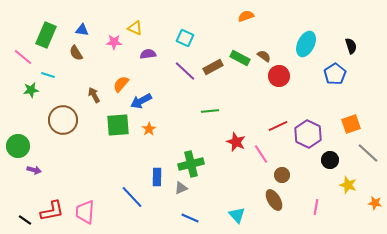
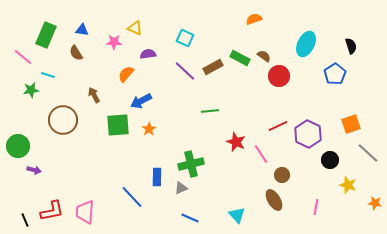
orange semicircle at (246, 16): moved 8 px right, 3 px down
orange semicircle at (121, 84): moved 5 px right, 10 px up
black line at (25, 220): rotated 32 degrees clockwise
